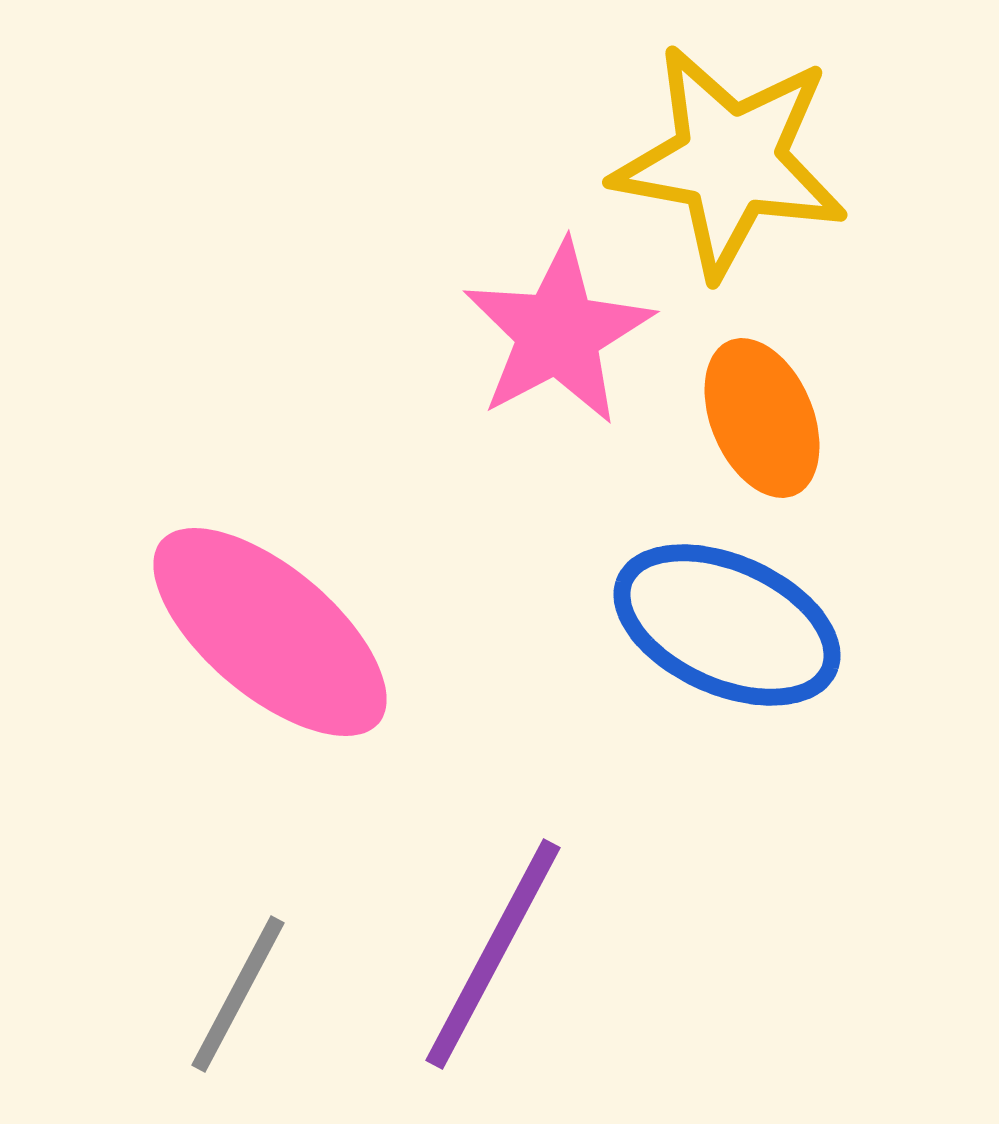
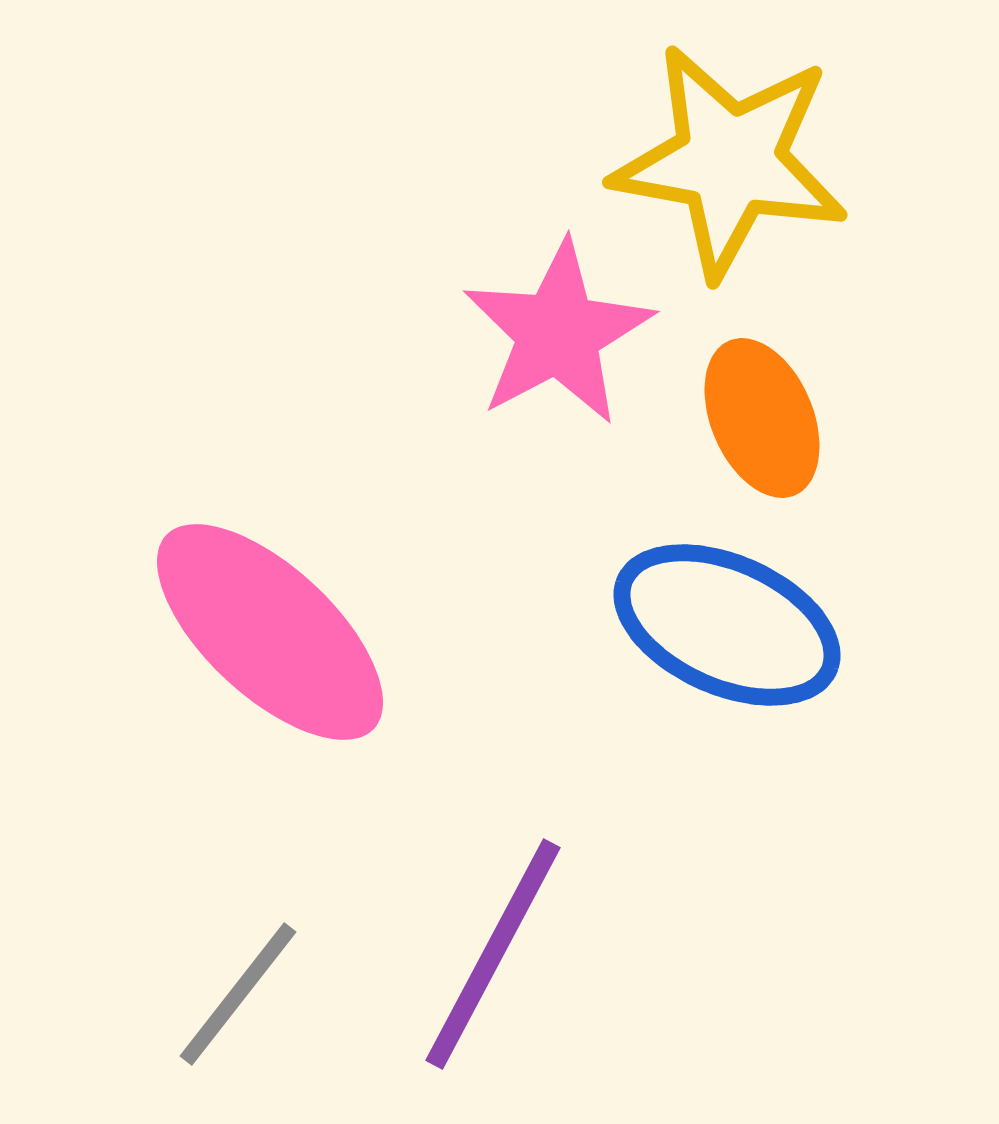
pink ellipse: rotated 3 degrees clockwise
gray line: rotated 10 degrees clockwise
